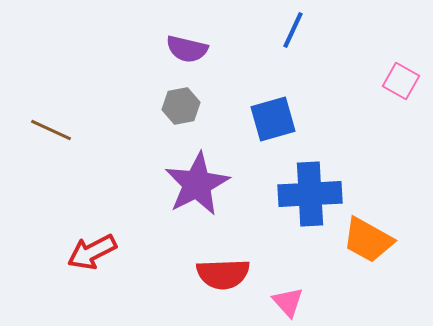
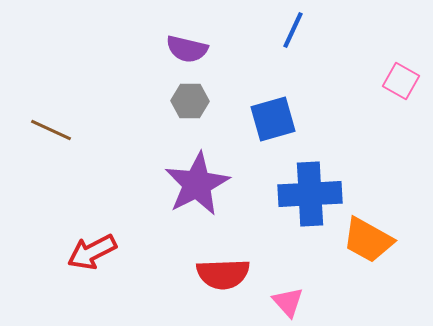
gray hexagon: moved 9 px right, 5 px up; rotated 12 degrees clockwise
